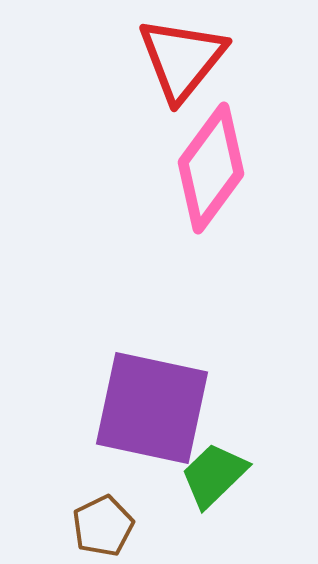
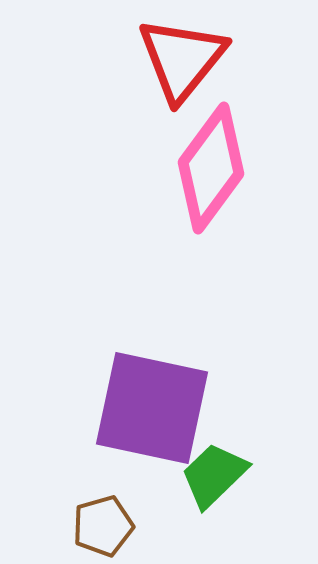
brown pentagon: rotated 10 degrees clockwise
